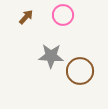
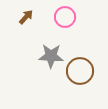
pink circle: moved 2 px right, 2 px down
